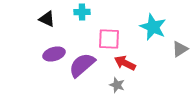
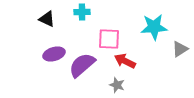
cyan star: moved 1 px right; rotated 28 degrees counterclockwise
red arrow: moved 2 px up
